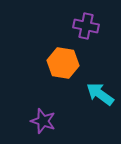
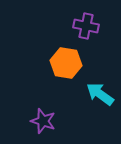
orange hexagon: moved 3 px right
